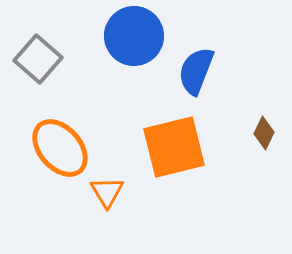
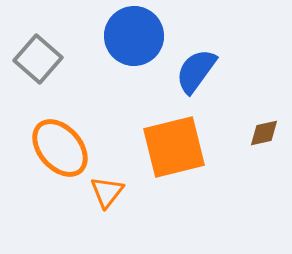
blue semicircle: rotated 15 degrees clockwise
brown diamond: rotated 52 degrees clockwise
orange triangle: rotated 9 degrees clockwise
